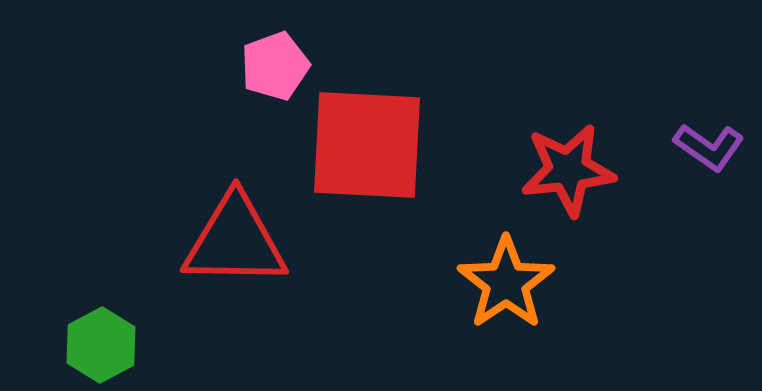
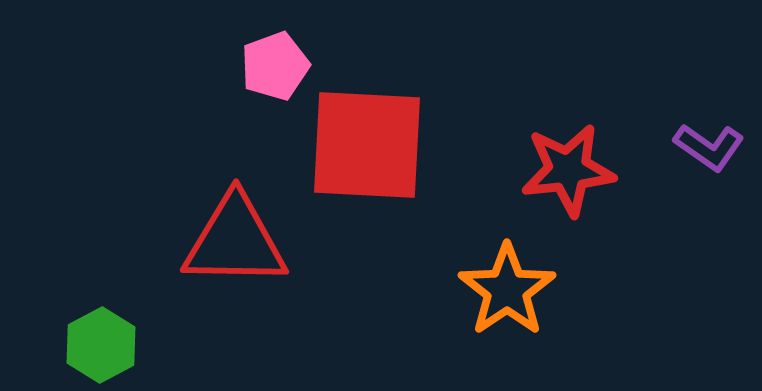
orange star: moved 1 px right, 7 px down
